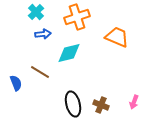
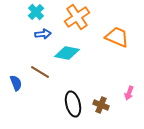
orange cross: rotated 15 degrees counterclockwise
cyan diamond: moved 2 px left; rotated 25 degrees clockwise
pink arrow: moved 5 px left, 9 px up
